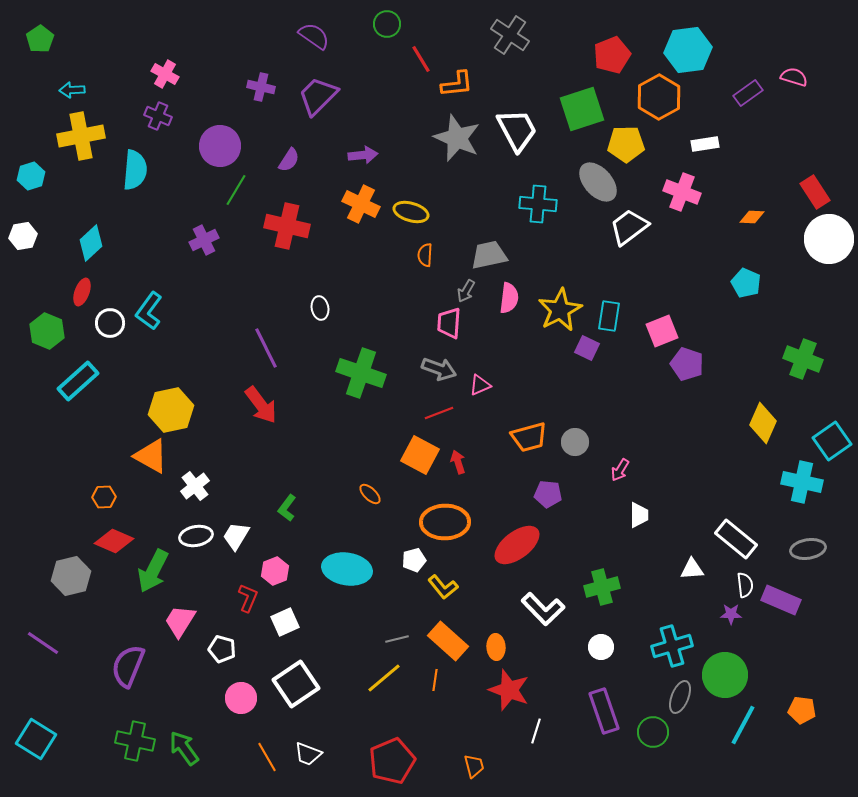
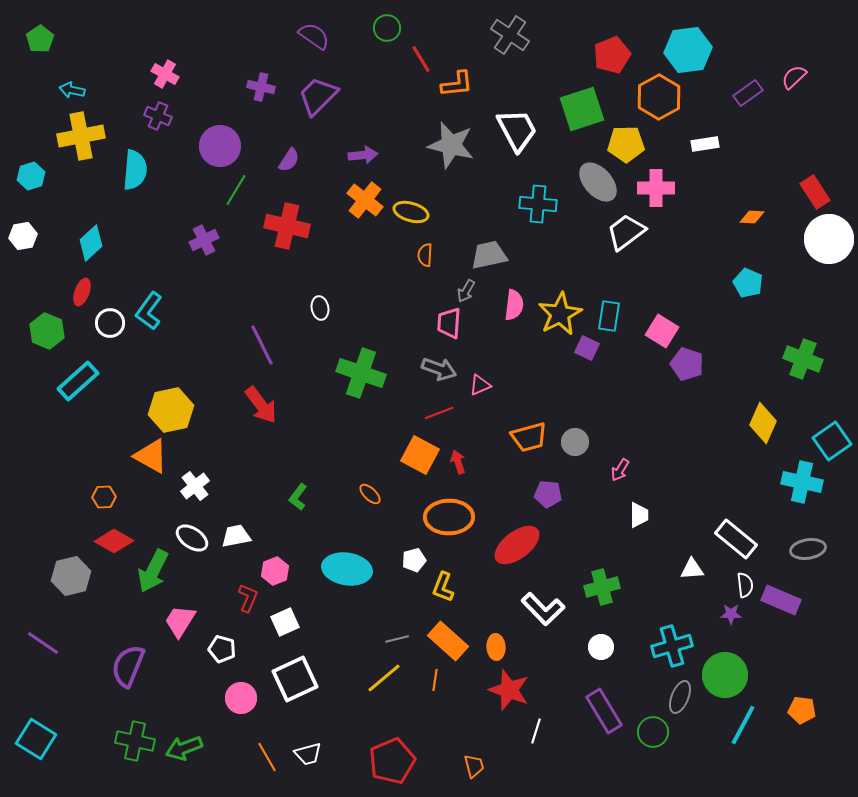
green circle at (387, 24): moved 4 px down
pink semicircle at (794, 77): rotated 60 degrees counterclockwise
cyan arrow at (72, 90): rotated 15 degrees clockwise
gray star at (457, 138): moved 6 px left, 7 px down; rotated 9 degrees counterclockwise
pink cross at (682, 192): moved 26 px left, 4 px up; rotated 21 degrees counterclockwise
orange cross at (361, 204): moved 4 px right, 4 px up; rotated 12 degrees clockwise
white trapezoid at (629, 227): moved 3 px left, 5 px down
cyan pentagon at (746, 283): moved 2 px right
pink semicircle at (509, 298): moved 5 px right, 7 px down
yellow star at (560, 310): moved 4 px down
pink square at (662, 331): rotated 36 degrees counterclockwise
purple line at (266, 348): moved 4 px left, 3 px up
green L-shape at (287, 508): moved 11 px right, 11 px up
orange ellipse at (445, 522): moved 4 px right, 5 px up
white ellipse at (196, 536): moved 4 px left, 2 px down; rotated 44 degrees clockwise
white trapezoid at (236, 536): rotated 48 degrees clockwise
red diamond at (114, 541): rotated 6 degrees clockwise
yellow L-shape at (443, 587): rotated 60 degrees clockwise
white square at (296, 684): moved 1 px left, 5 px up; rotated 9 degrees clockwise
purple rectangle at (604, 711): rotated 12 degrees counterclockwise
green arrow at (184, 748): rotated 75 degrees counterclockwise
white trapezoid at (308, 754): rotated 36 degrees counterclockwise
